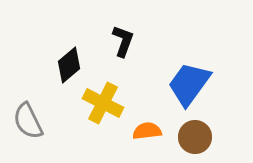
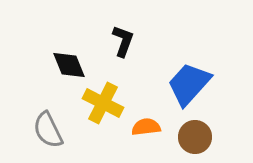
black diamond: rotated 72 degrees counterclockwise
blue trapezoid: rotated 6 degrees clockwise
gray semicircle: moved 20 px right, 9 px down
orange semicircle: moved 1 px left, 4 px up
